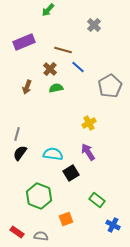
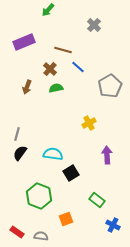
purple arrow: moved 19 px right, 3 px down; rotated 30 degrees clockwise
